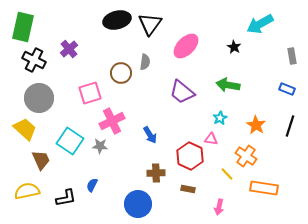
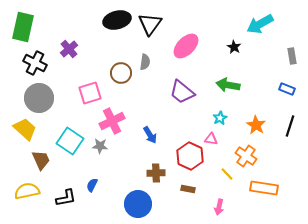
black cross: moved 1 px right, 3 px down
